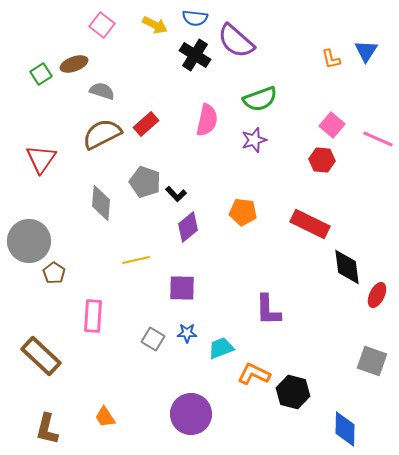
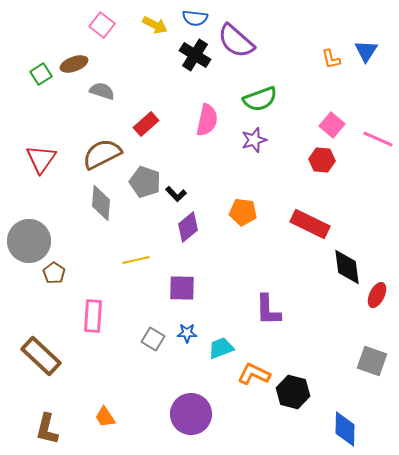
brown semicircle at (102, 134): moved 20 px down
